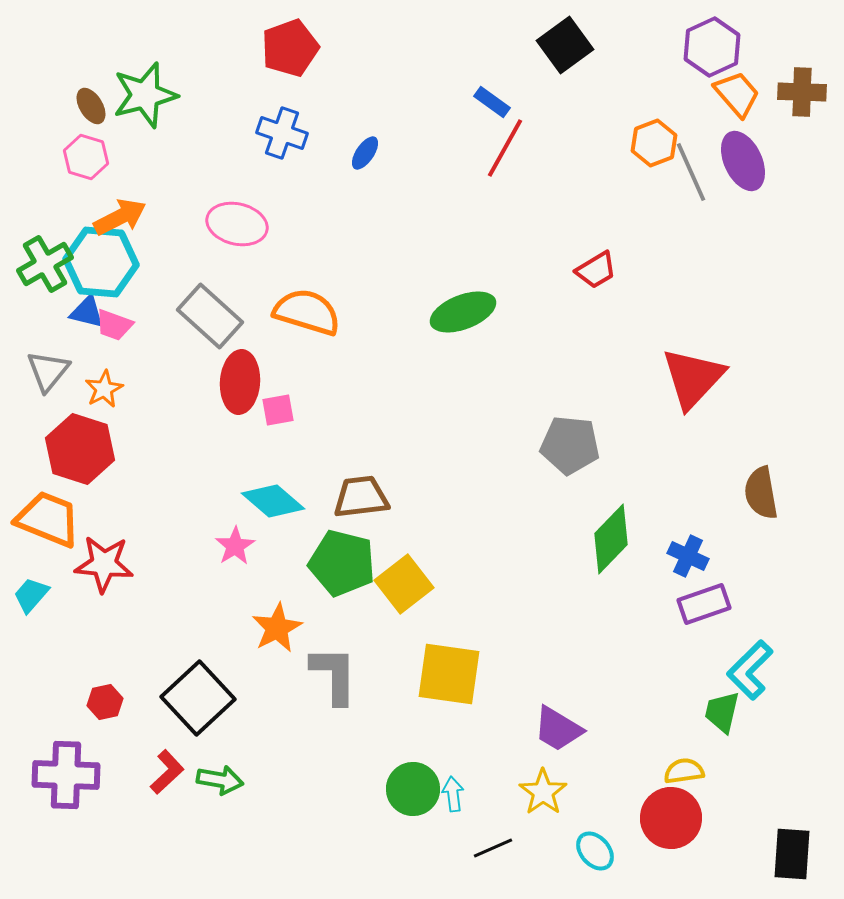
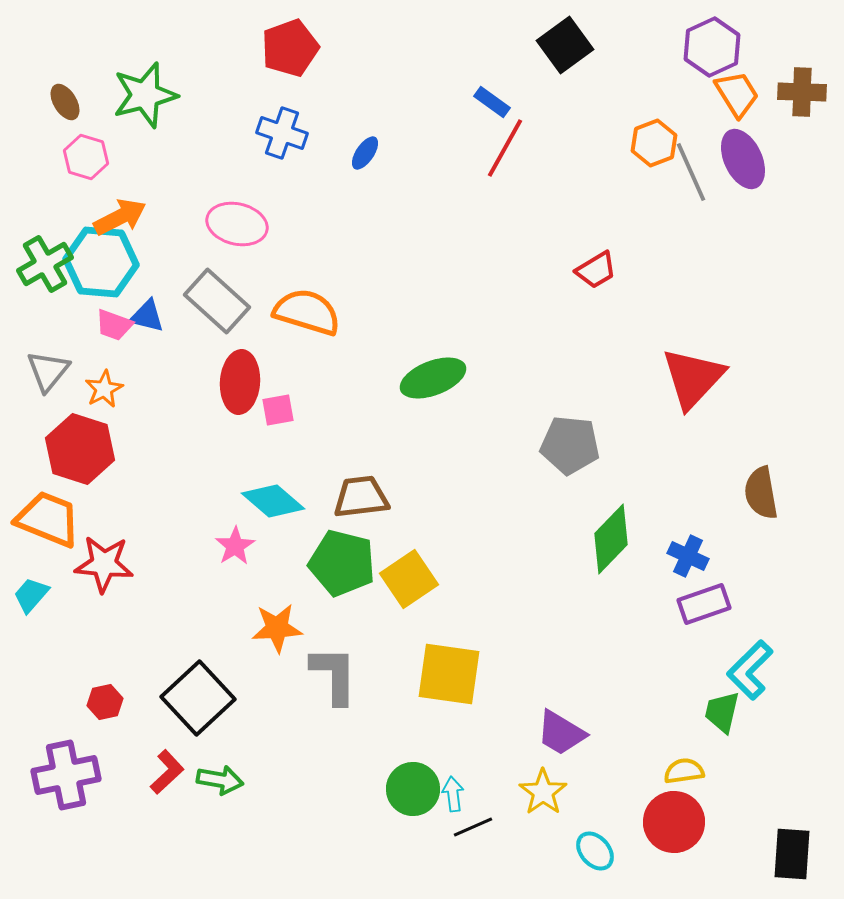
orange trapezoid at (737, 94): rotated 9 degrees clockwise
brown ellipse at (91, 106): moved 26 px left, 4 px up
purple ellipse at (743, 161): moved 2 px up
blue triangle at (87, 312): moved 60 px right, 4 px down
green ellipse at (463, 312): moved 30 px left, 66 px down
gray rectangle at (210, 316): moved 7 px right, 15 px up
yellow square at (404, 584): moved 5 px right, 5 px up; rotated 4 degrees clockwise
orange star at (277, 628): rotated 24 degrees clockwise
purple trapezoid at (558, 729): moved 3 px right, 4 px down
purple cross at (66, 775): rotated 14 degrees counterclockwise
red circle at (671, 818): moved 3 px right, 4 px down
black line at (493, 848): moved 20 px left, 21 px up
